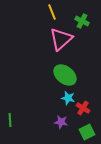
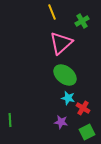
green cross: rotated 32 degrees clockwise
pink triangle: moved 4 px down
